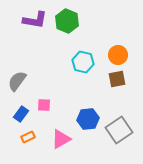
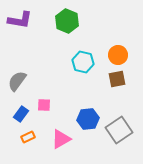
purple L-shape: moved 15 px left
